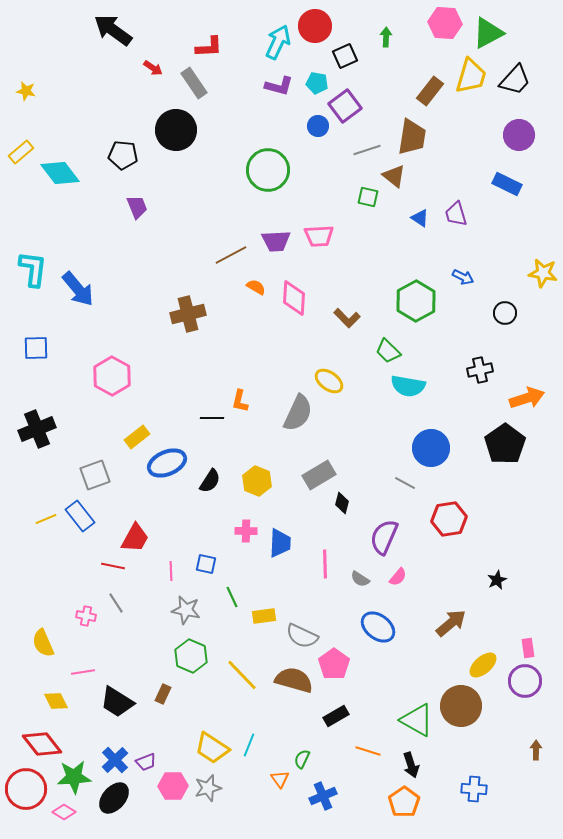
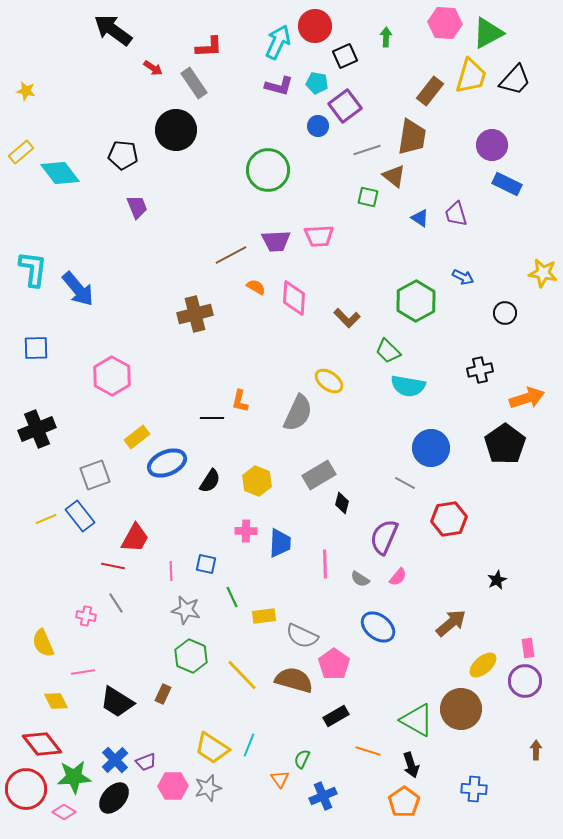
purple circle at (519, 135): moved 27 px left, 10 px down
brown cross at (188, 314): moved 7 px right
brown circle at (461, 706): moved 3 px down
